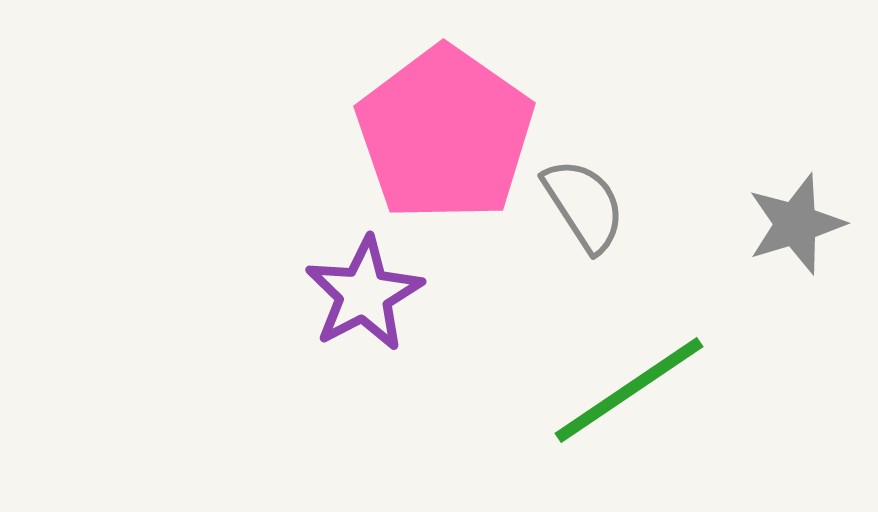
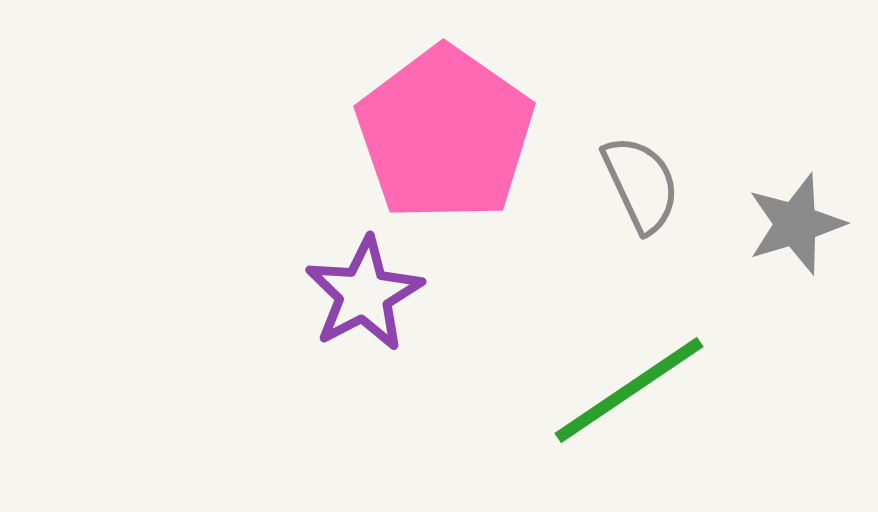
gray semicircle: moved 57 px right, 21 px up; rotated 8 degrees clockwise
